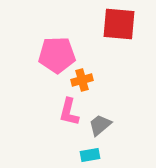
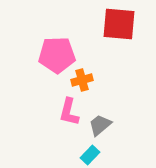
cyan rectangle: rotated 36 degrees counterclockwise
